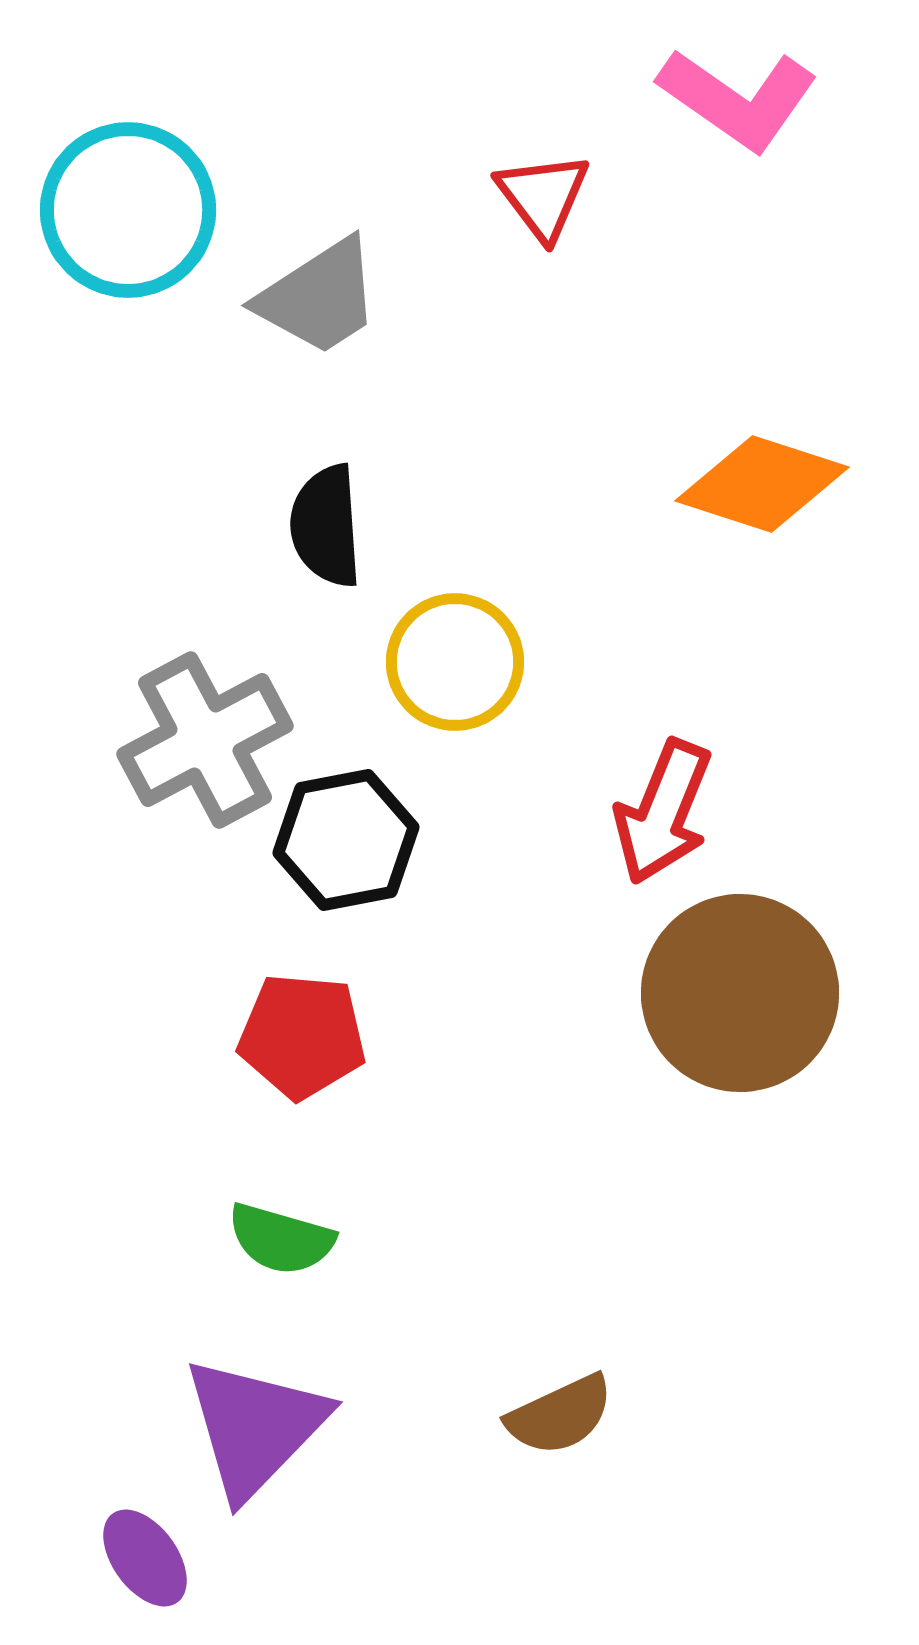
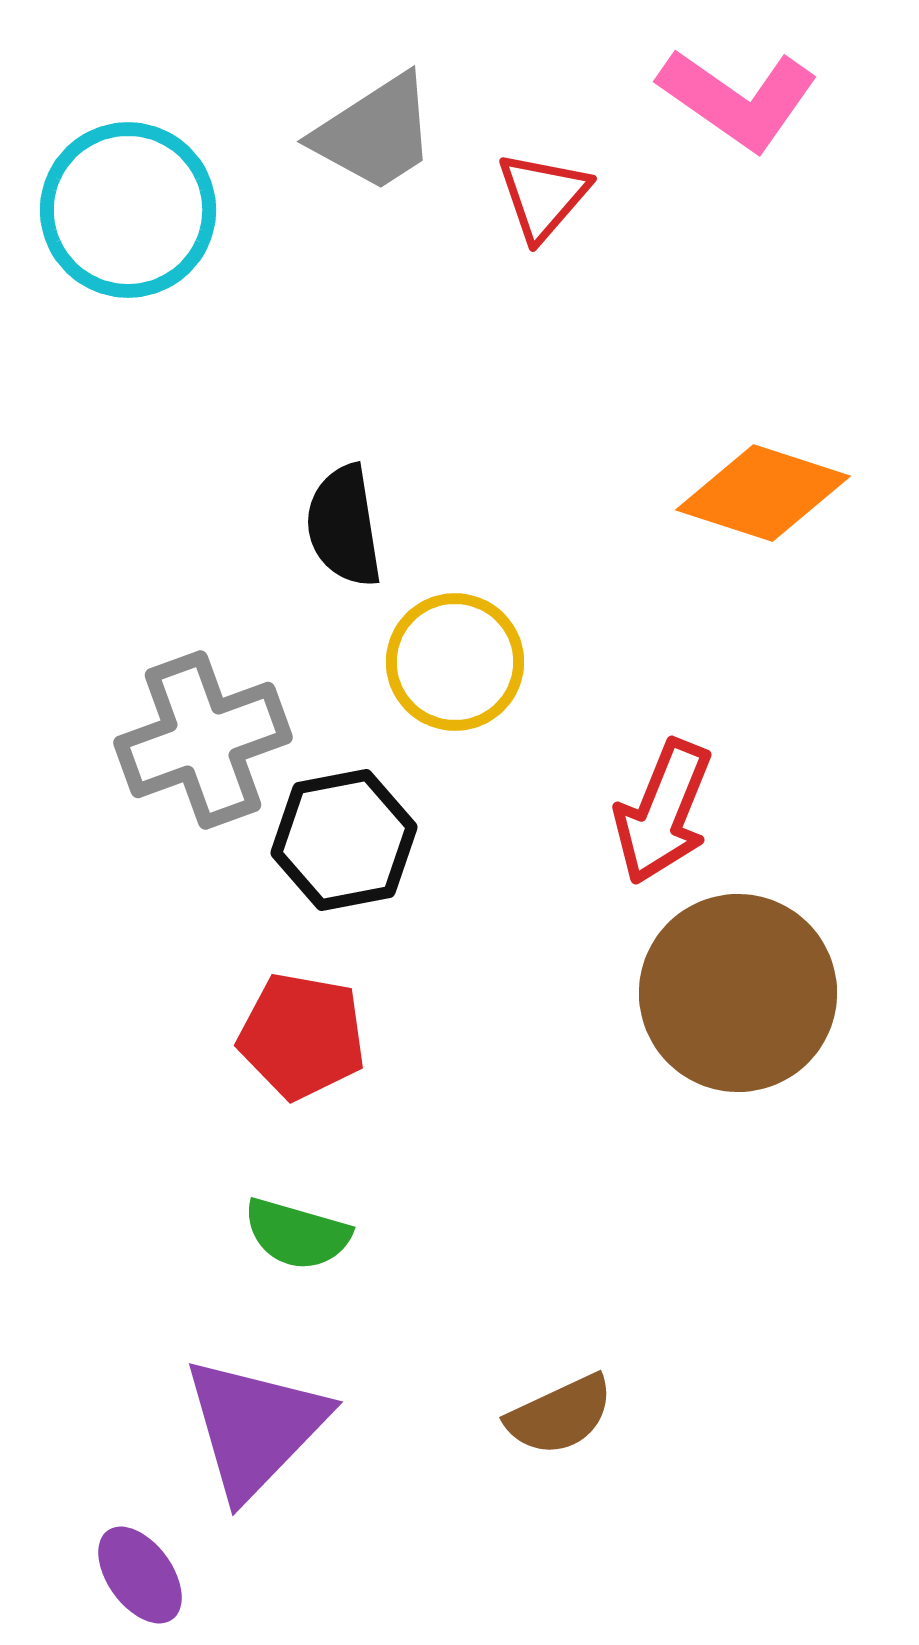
red triangle: rotated 18 degrees clockwise
gray trapezoid: moved 56 px right, 164 px up
orange diamond: moved 1 px right, 9 px down
black semicircle: moved 18 px right; rotated 5 degrees counterclockwise
gray cross: moved 2 px left; rotated 8 degrees clockwise
black hexagon: moved 2 px left
brown circle: moved 2 px left
red pentagon: rotated 5 degrees clockwise
green semicircle: moved 16 px right, 5 px up
purple ellipse: moved 5 px left, 17 px down
